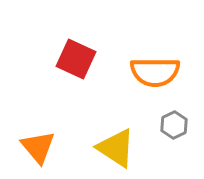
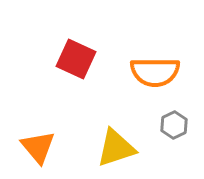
yellow triangle: rotated 51 degrees counterclockwise
